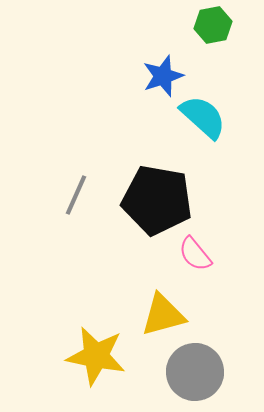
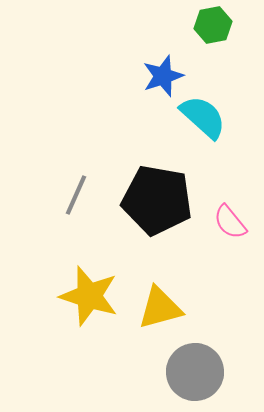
pink semicircle: moved 35 px right, 32 px up
yellow triangle: moved 3 px left, 7 px up
yellow star: moved 7 px left, 60 px up; rotated 6 degrees clockwise
